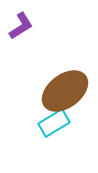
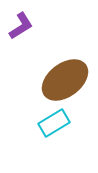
brown ellipse: moved 11 px up
